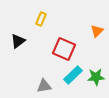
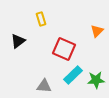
yellow rectangle: rotated 40 degrees counterclockwise
green star: moved 3 px down
gray triangle: rotated 14 degrees clockwise
